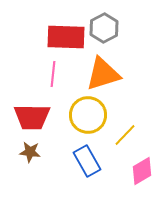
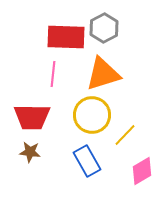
yellow circle: moved 4 px right
